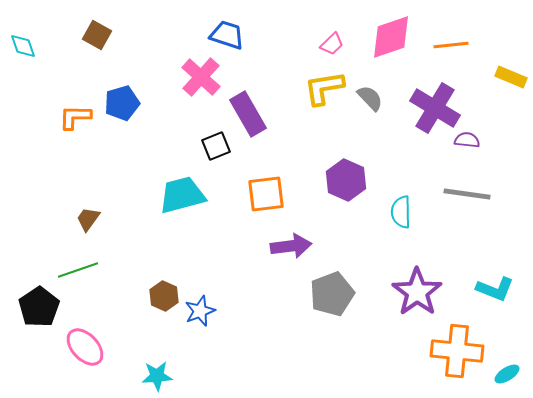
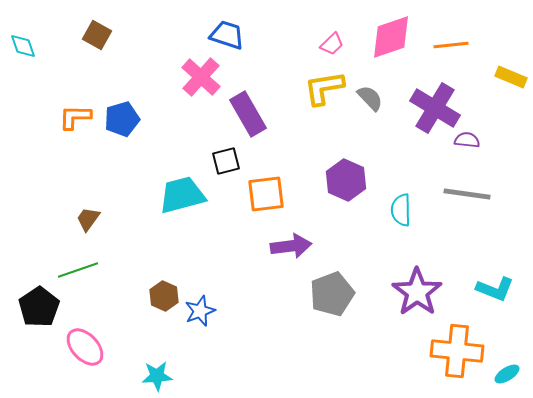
blue pentagon: moved 16 px down
black square: moved 10 px right, 15 px down; rotated 8 degrees clockwise
cyan semicircle: moved 2 px up
